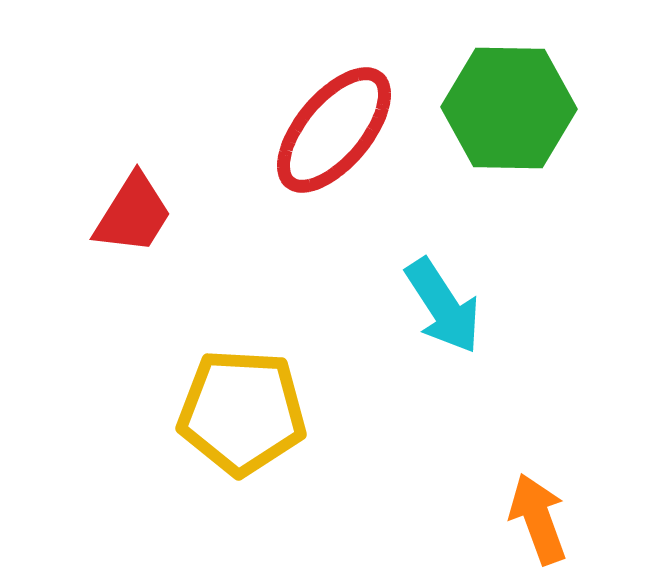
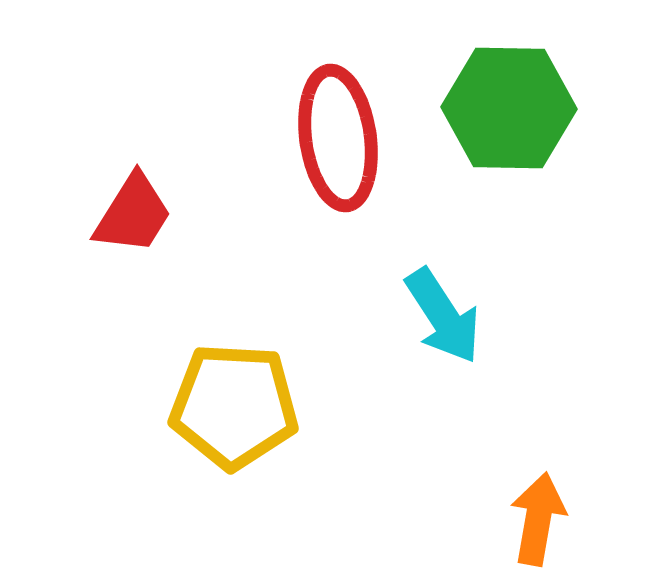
red ellipse: moved 4 px right, 8 px down; rotated 48 degrees counterclockwise
cyan arrow: moved 10 px down
yellow pentagon: moved 8 px left, 6 px up
orange arrow: rotated 30 degrees clockwise
